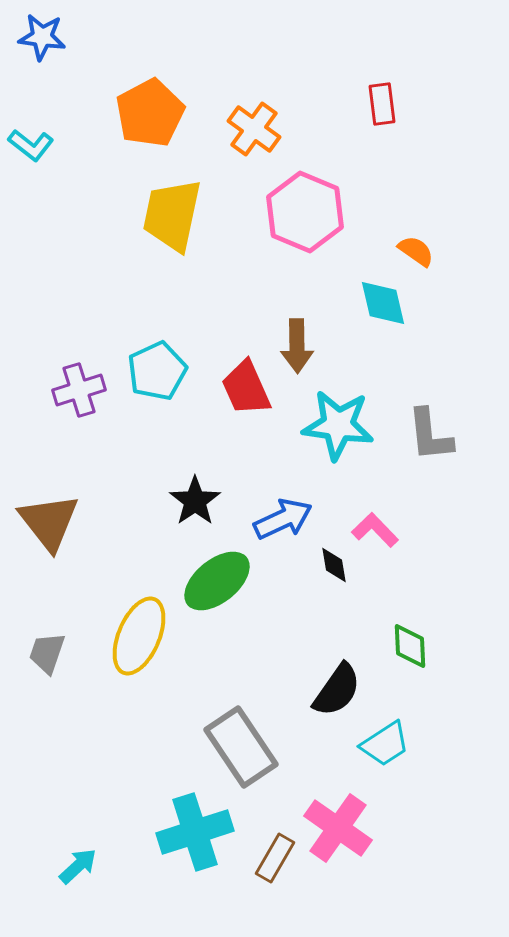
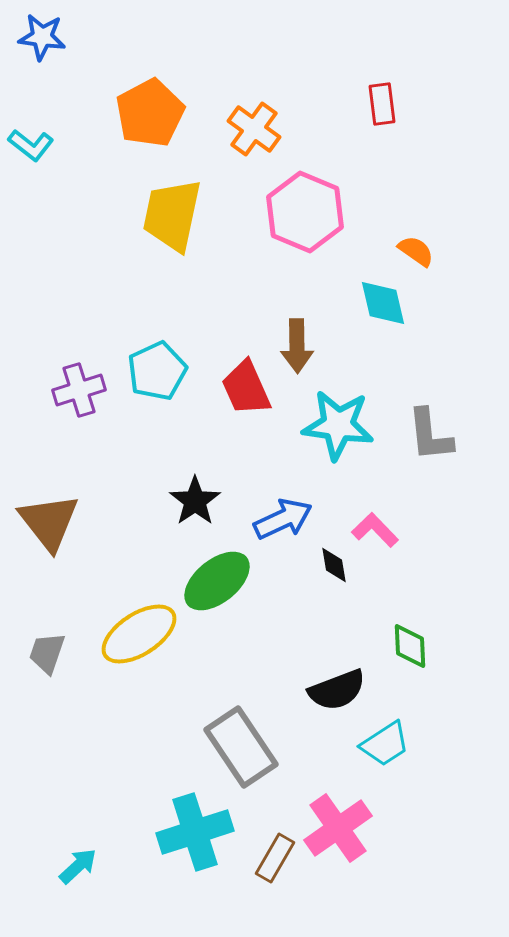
yellow ellipse: moved 2 px up; rotated 34 degrees clockwise
black semicircle: rotated 34 degrees clockwise
pink cross: rotated 20 degrees clockwise
